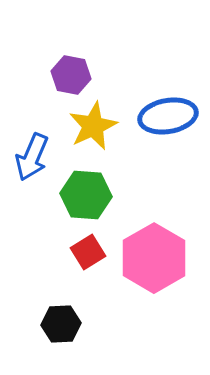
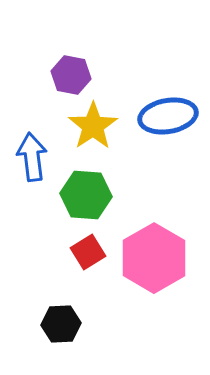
yellow star: rotated 9 degrees counterclockwise
blue arrow: rotated 150 degrees clockwise
